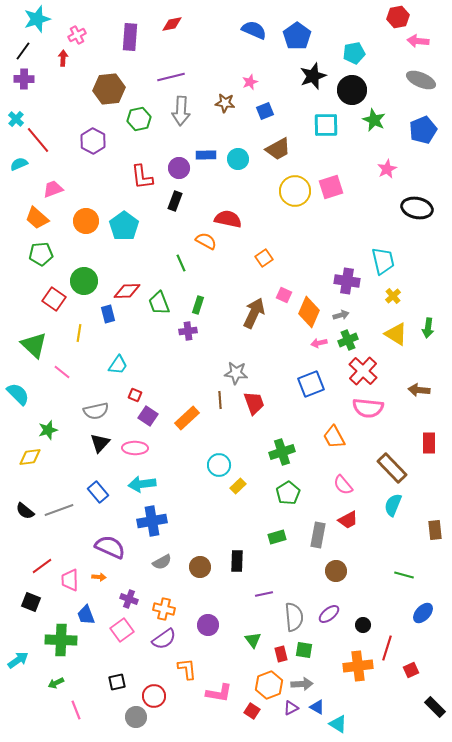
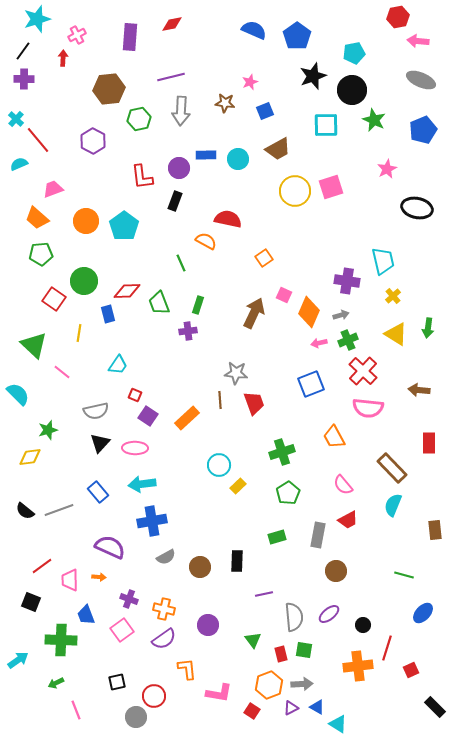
gray semicircle at (162, 562): moved 4 px right, 5 px up
